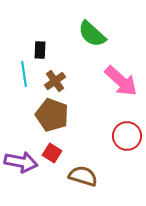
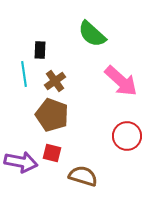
red square: rotated 18 degrees counterclockwise
